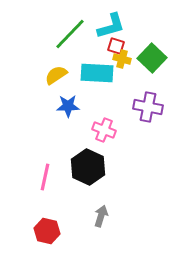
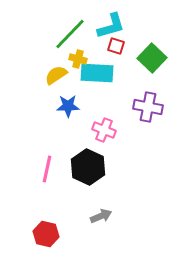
yellow cross: moved 44 px left
pink line: moved 2 px right, 8 px up
gray arrow: rotated 50 degrees clockwise
red hexagon: moved 1 px left, 3 px down
